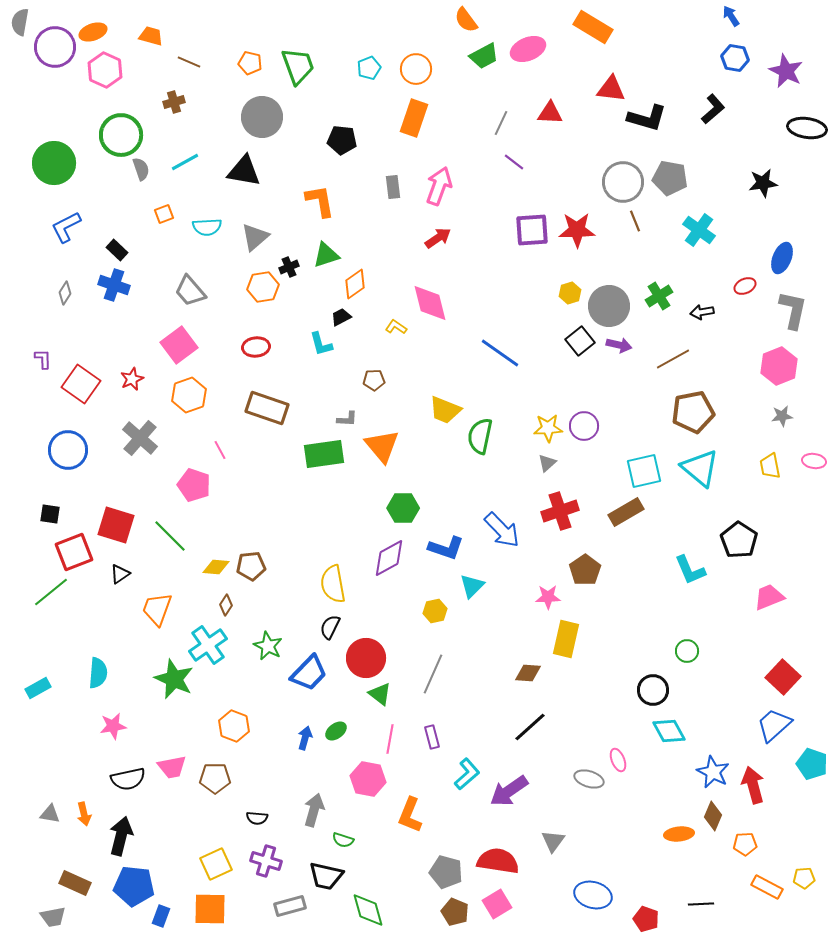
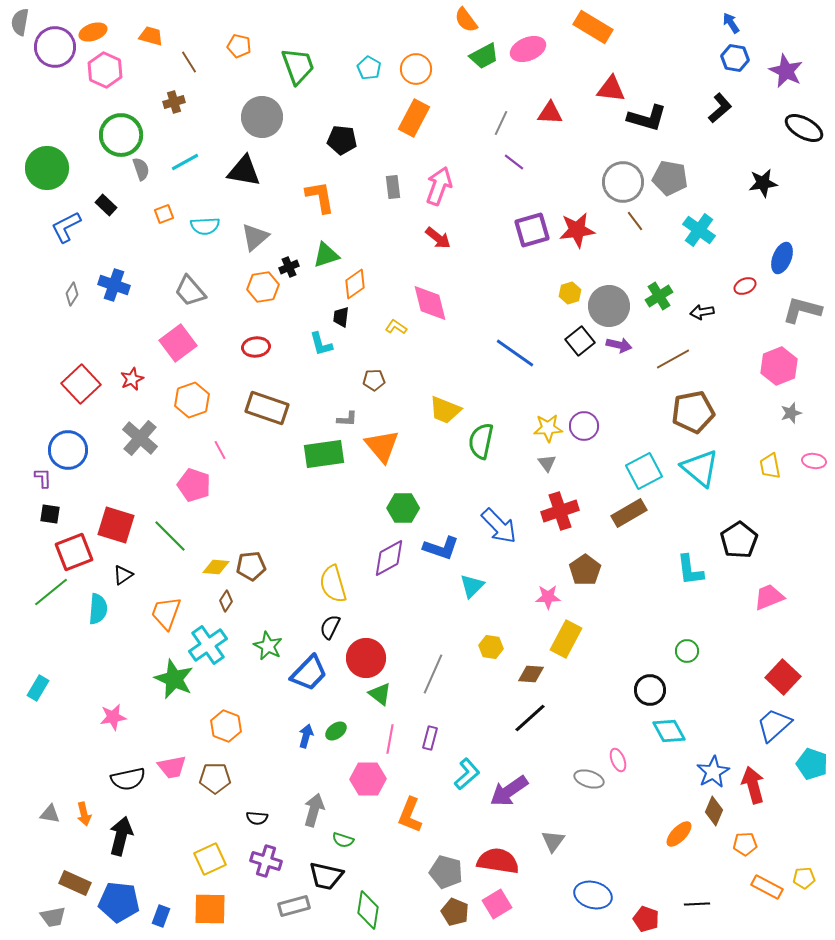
blue arrow at (731, 16): moved 7 px down
brown line at (189, 62): rotated 35 degrees clockwise
orange pentagon at (250, 63): moved 11 px left, 17 px up
cyan pentagon at (369, 68): rotated 20 degrees counterclockwise
black L-shape at (713, 109): moved 7 px right, 1 px up
orange rectangle at (414, 118): rotated 9 degrees clockwise
black ellipse at (807, 128): moved 3 px left; rotated 21 degrees clockwise
green circle at (54, 163): moved 7 px left, 5 px down
orange L-shape at (320, 201): moved 4 px up
brown line at (635, 221): rotated 15 degrees counterclockwise
cyan semicircle at (207, 227): moved 2 px left, 1 px up
purple square at (532, 230): rotated 12 degrees counterclockwise
red star at (577, 230): rotated 6 degrees counterclockwise
red arrow at (438, 238): rotated 72 degrees clockwise
black rectangle at (117, 250): moved 11 px left, 45 px up
gray diamond at (65, 293): moved 7 px right, 1 px down
gray L-shape at (793, 310): moved 9 px right; rotated 87 degrees counterclockwise
black trapezoid at (341, 317): rotated 55 degrees counterclockwise
pink square at (179, 345): moved 1 px left, 2 px up
blue line at (500, 353): moved 15 px right
purple L-shape at (43, 359): moved 119 px down
red square at (81, 384): rotated 12 degrees clockwise
orange hexagon at (189, 395): moved 3 px right, 5 px down
gray star at (782, 416): moved 9 px right, 3 px up; rotated 10 degrees counterclockwise
green semicircle at (480, 436): moved 1 px right, 5 px down
gray triangle at (547, 463): rotated 24 degrees counterclockwise
cyan square at (644, 471): rotated 15 degrees counterclockwise
brown rectangle at (626, 512): moved 3 px right, 1 px down
blue arrow at (502, 530): moved 3 px left, 4 px up
black pentagon at (739, 540): rotated 6 degrees clockwise
blue L-shape at (446, 548): moved 5 px left
cyan L-shape at (690, 570): rotated 16 degrees clockwise
black triangle at (120, 574): moved 3 px right, 1 px down
yellow semicircle at (333, 584): rotated 6 degrees counterclockwise
brown diamond at (226, 605): moved 4 px up
orange trapezoid at (157, 609): moved 9 px right, 4 px down
yellow hexagon at (435, 611): moved 56 px right, 36 px down; rotated 20 degrees clockwise
yellow rectangle at (566, 639): rotated 15 degrees clockwise
cyan semicircle at (98, 673): moved 64 px up
brown diamond at (528, 673): moved 3 px right, 1 px down
cyan rectangle at (38, 688): rotated 30 degrees counterclockwise
black circle at (653, 690): moved 3 px left
pink star at (113, 726): moved 9 px up
orange hexagon at (234, 726): moved 8 px left
black line at (530, 727): moved 9 px up
purple rectangle at (432, 737): moved 2 px left, 1 px down; rotated 30 degrees clockwise
blue arrow at (305, 738): moved 1 px right, 2 px up
blue star at (713, 772): rotated 16 degrees clockwise
pink hexagon at (368, 779): rotated 12 degrees counterclockwise
brown diamond at (713, 816): moved 1 px right, 5 px up
orange ellipse at (679, 834): rotated 40 degrees counterclockwise
yellow square at (216, 864): moved 6 px left, 5 px up
blue pentagon at (134, 886): moved 15 px left, 16 px down
black line at (701, 904): moved 4 px left
gray rectangle at (290, 906): moved 4 px right
green diamond at (368, 910): rotated 24 degrees clockwise
